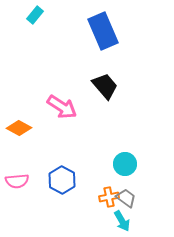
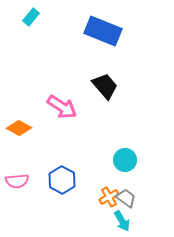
cyan rectangle: moved 4 px left, 2 px down
blue rectangle: rotated 45 degrees counterclockwise
cyan circle: moved 4 px up
orange cross: rotated 18 degrees counterclockwise
